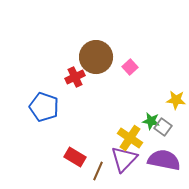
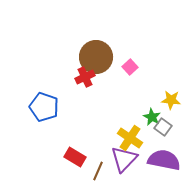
red cross: moved 10 px right
yellow star: moved 5 px left
green star: moved 1 px right, 4 px up; rotated 18 degrees clockwise
